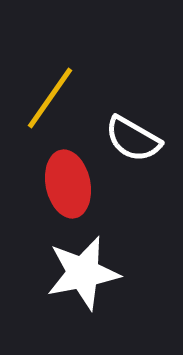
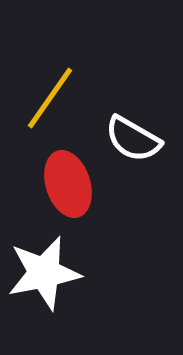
red ellipse: rotated 6 degrees counterclockwise
white star: moved 39 px left
